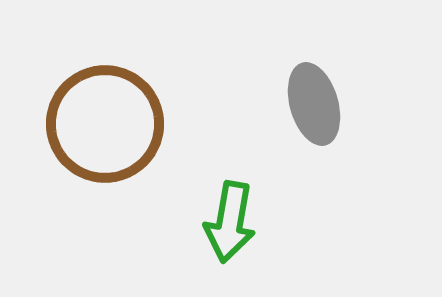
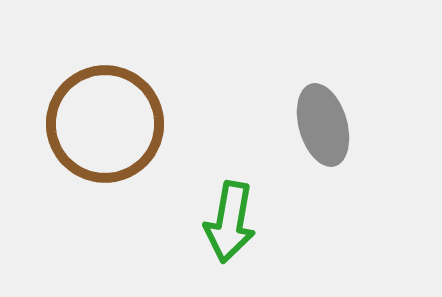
gray ellipse: moved 9 px right, 21 px down
